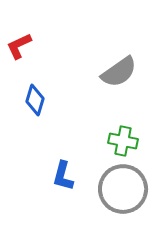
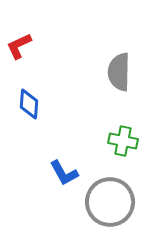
gray semicircle: rotated 126 degrees clockwise
blue diamond: moved 6 px left, 4 px down; rotated 12 degrees counterclockwise
blue L-shape: moved 1 px right, 3 px up; rotated 44 degrees counterclockwise
gray circle: moved 13 px left, 13 px down
